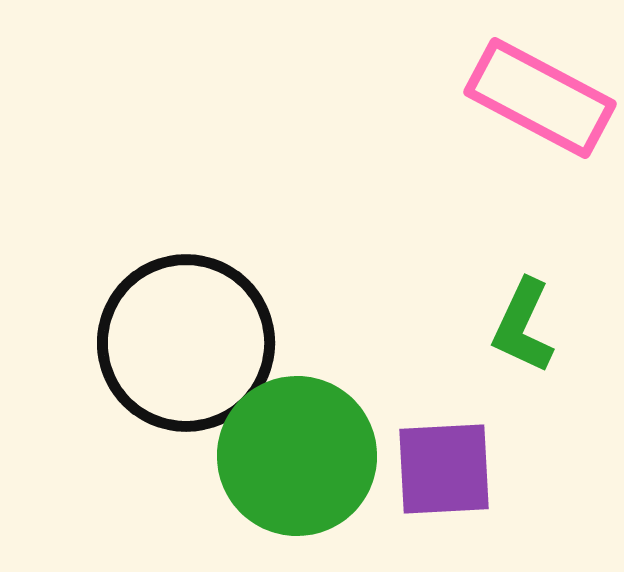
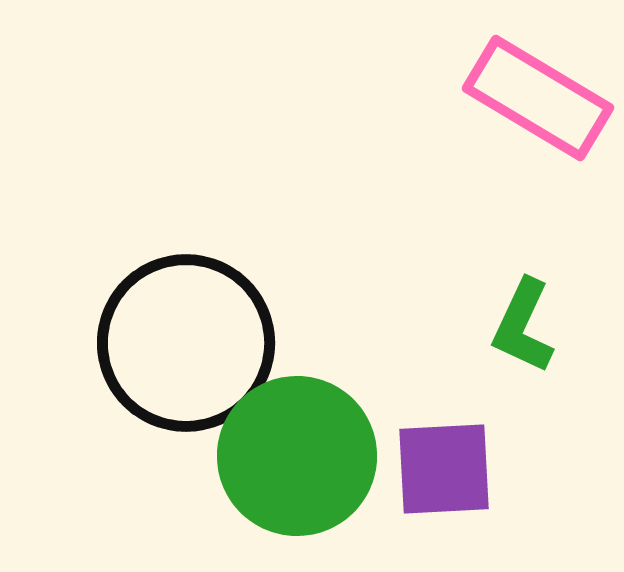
pink rectangle: moved 2 px left; rotated 3 degrees clockwise
